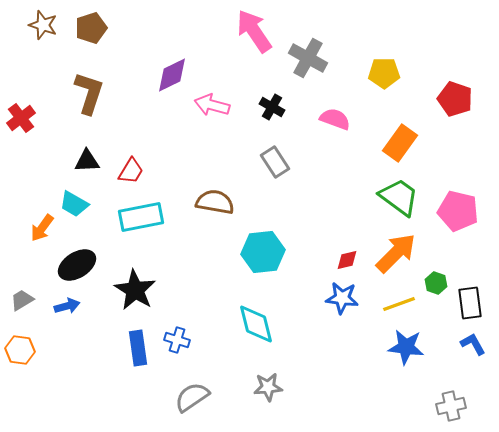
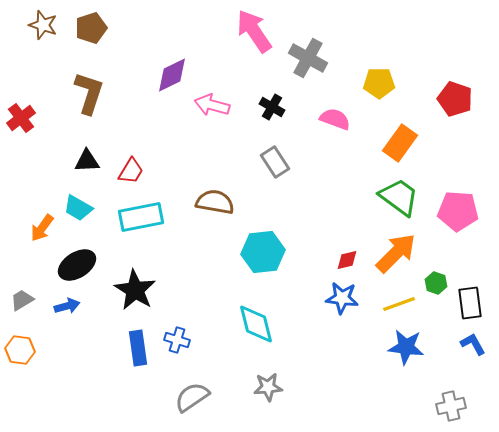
yellow pentagon at (384, 73): moved 5 px left, 10 px down
cyan trapezoid at (74, 204): moved 4 px right, 4 px down
pink pentagon at (458, 211): rotated 9 degrees counterclockwise
